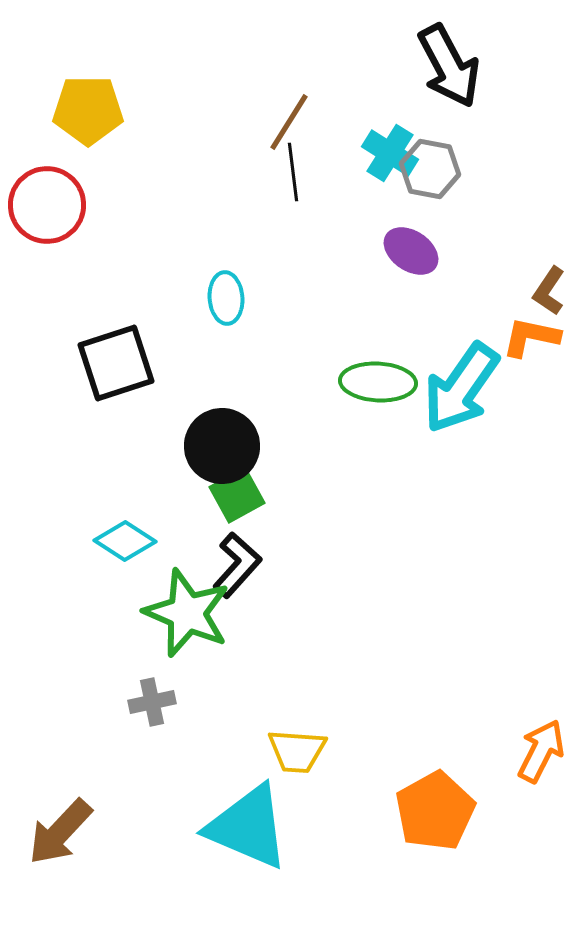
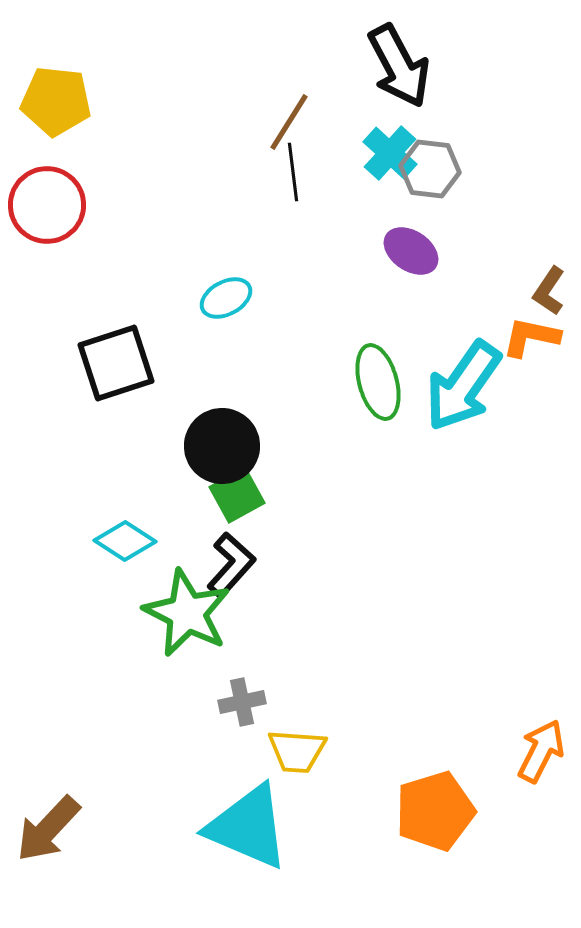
black arrow: moved 50 px left
yellow pentagon: moved 32 px left, 9 px up; rotated 6 degrees clockwise
cyan cross: rotated 10 degrees clockwise
gray hexagon: rotated 4 degrees counterclockwise
cyan ellipse: rotated 66 degrees clockwise
green ellipse: rotated 72 degrees clockwise
cyan arrow: moved 2 px right, 2 px up
black L-shape: moved 6 px left
green star: rotated 4 degrees clockwise
gray cross: moved 90 px right
orange pentagon: rotated 12 degrees clockwise
brown arrow: moved 12 px left, 3 px up
